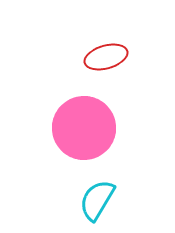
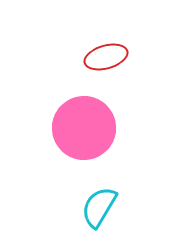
cyan semicircle: moved 2 px right, 7 px down
